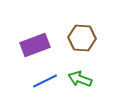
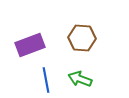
purple rectangle: moved 5 px left
blue line: moved 1 px right, 1 px up; rotated 75 degrees counterclockwise
